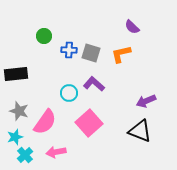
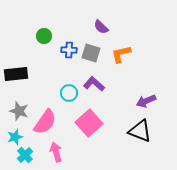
purple semicircle: moved 31 px left
pink arrow: rotated 84 degrees clockwise
